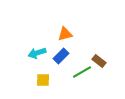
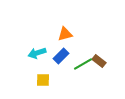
green line: moved 1 px right, 8 px up
